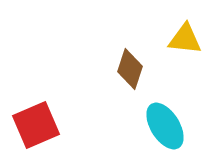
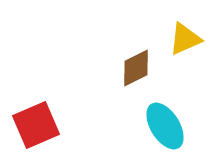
yellow triangle: rotated 30 degrees counterclockwise
brown diamond: moved 6 px right, 1 px up; rotated 45 degrees clockwise
